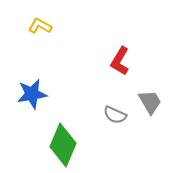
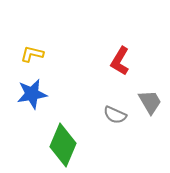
yellow L-shape: moved 8 px left, 28 px down; rotated 15 degrees counterclockwise
